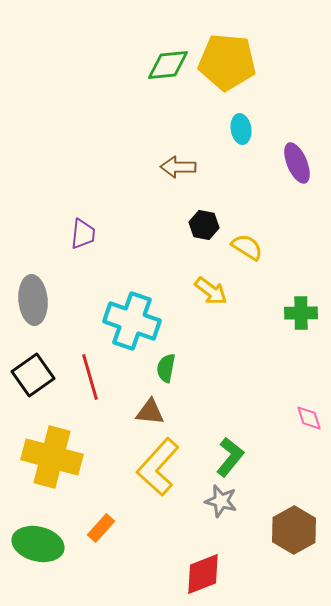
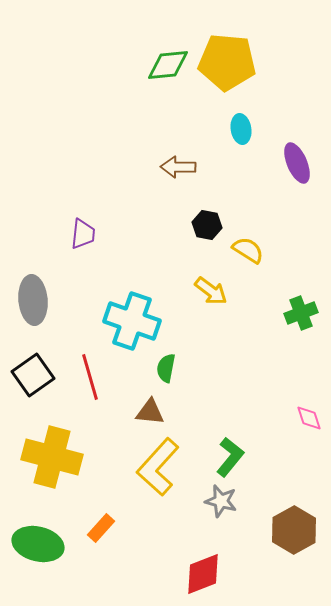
black hexagon: moved 3 px right
yellow semicircle: moved 1 px right, 3 px down
green cross: rotated 20 degrees counterclockwise
